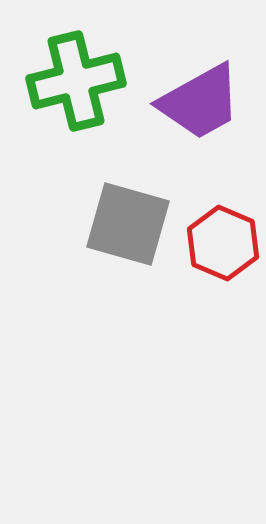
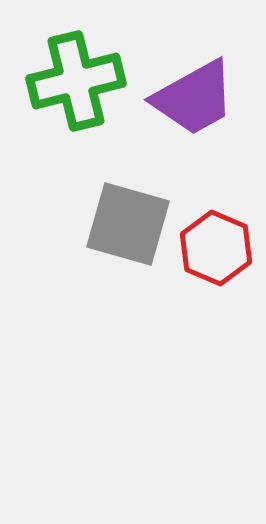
purple trapezoid: moved 6 px left, 4 px up
red hexagon: moved 7 px left, 5 px down
